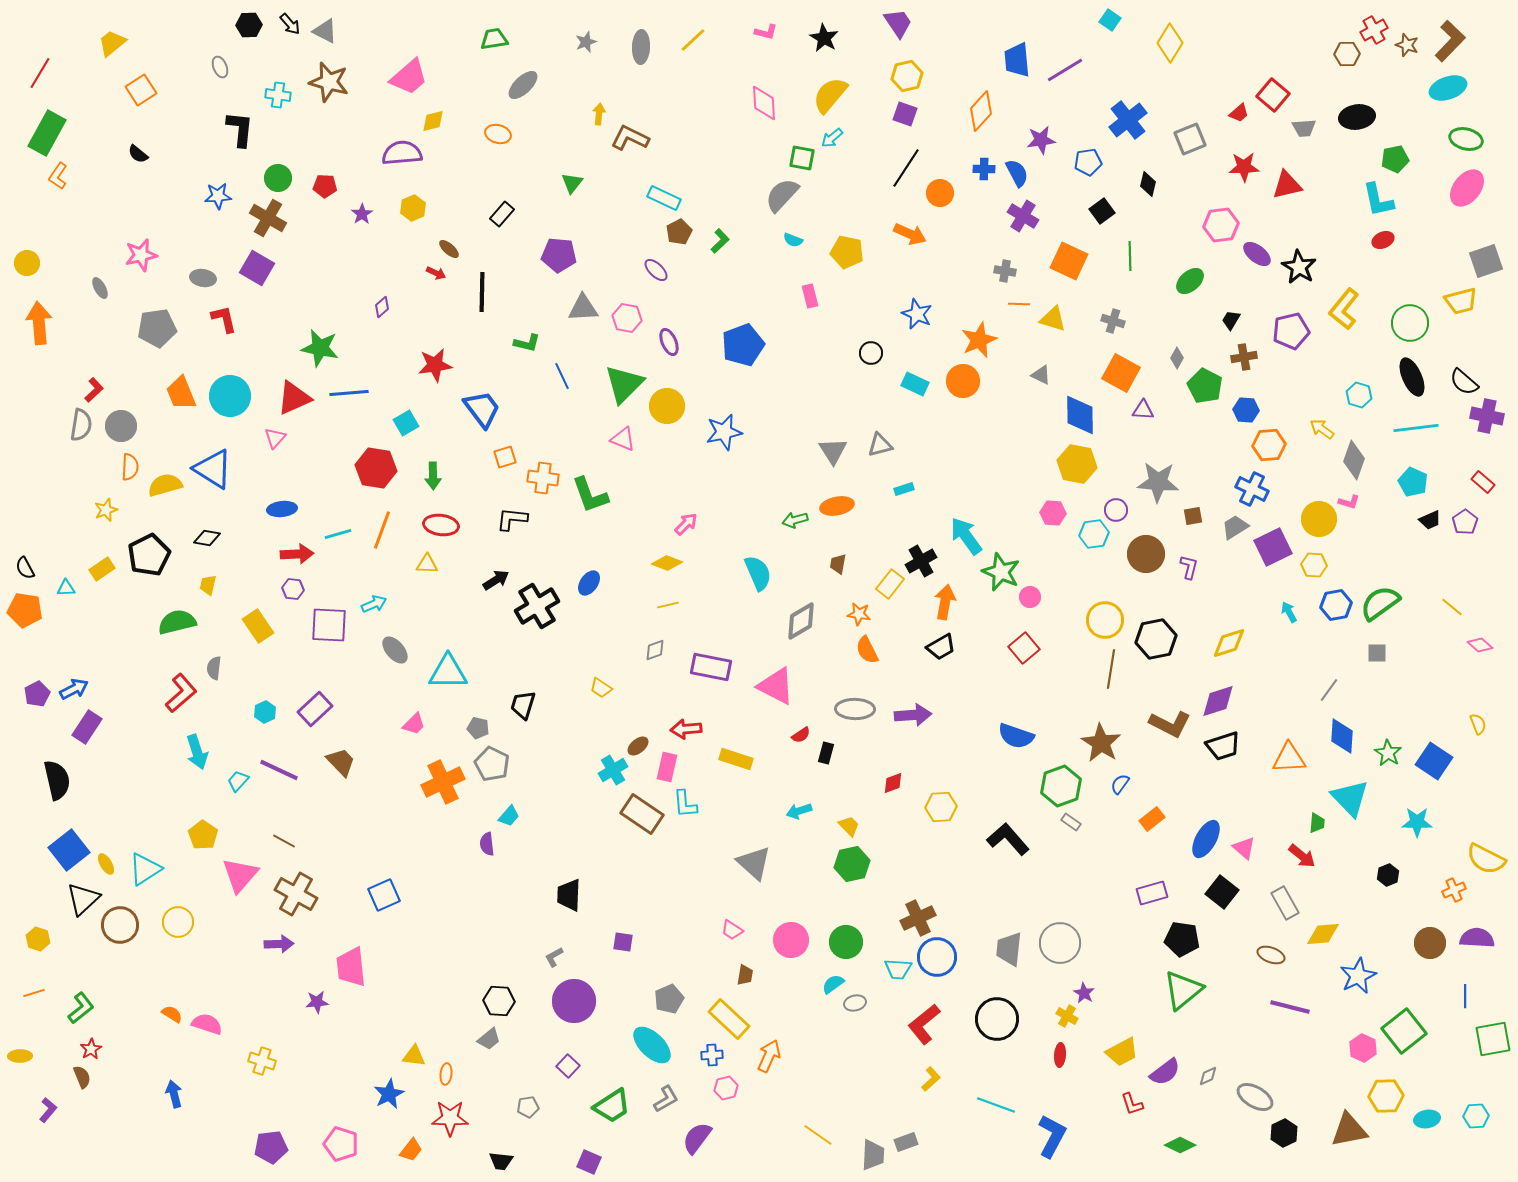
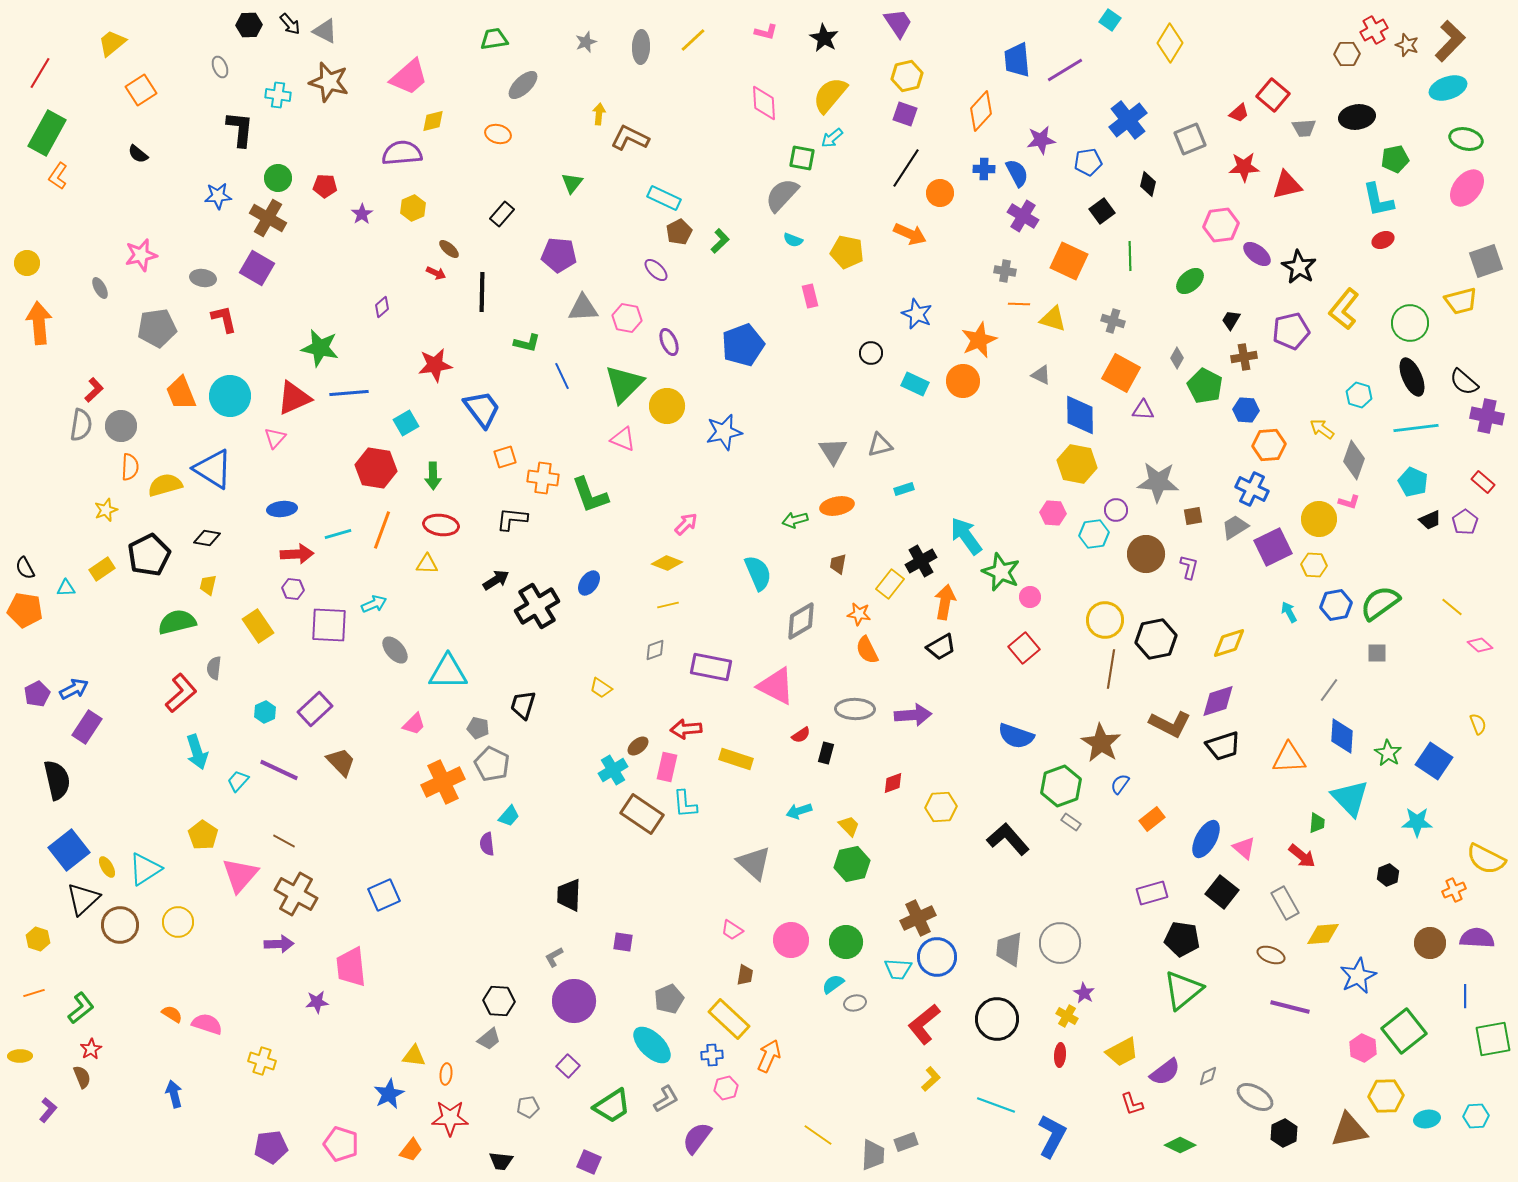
yellow ellipse at (106, 864): moved 1 px right, 3 px down
